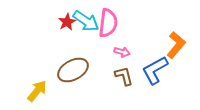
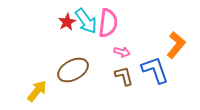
cyan arrow: rotated 20 degrees clockwise
blue L-shape: rotated 100 degrees clockwise
